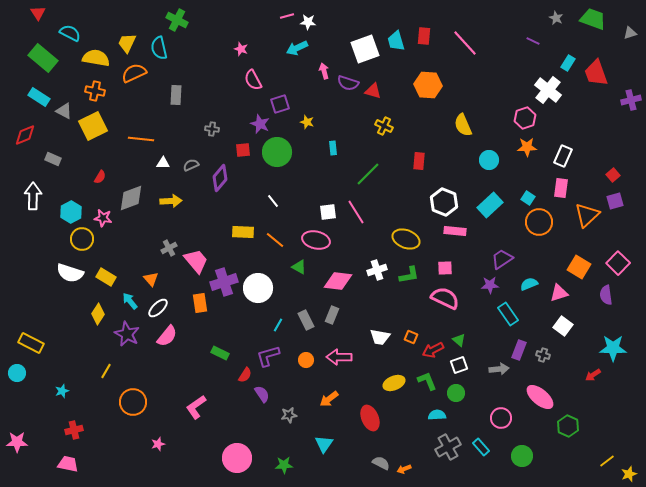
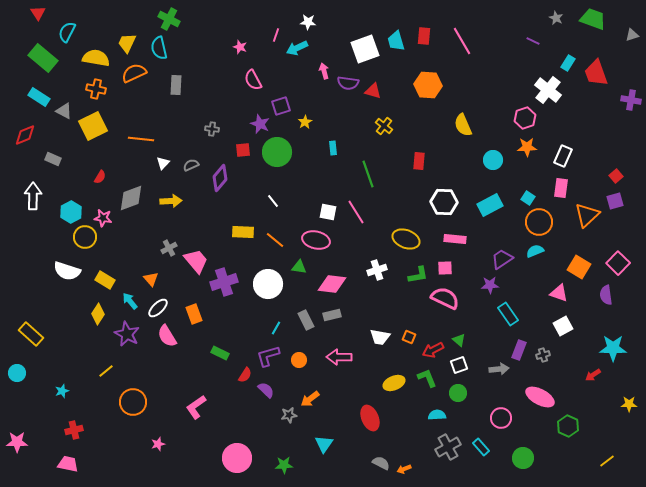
pink line at (287, 16): moved 11 px left, 19 px down; rotated 56 degrees counterclockwise
green cross at (177, 20): moved 8 px left, 1 px up
cyan semicircle at (70, 33): moved 3 px left, 1 px up; rotated 90 degrees counterclockwise
gray triangle at (630, 33): moved 2 px right, 2 px down
pink line at (465, 43): moved 3 px left, 2 px up; rotated 12 degrees clockwise
pink star at (241, 49): moved 1 px left, 2 px up
purple semicircle at (348, 83): rotated 10 degrees counterclockwise
orange cross at (95, 91): moved 1 px right, 2 px up
gray rectangle at (176, 95): moved 10 px up
purple cross at (631, 100): rotated 24 degrees clockwise
purple square at (280, 104): moved 1 px right, 2 px down
yellow star at (307, 122): moved 2 px left; rotated 24 degrees clockwise
yellow cross at (384, 126): rotated 12 degrees clockwise
cyan circle at (489, 160): moved 4 px right
white triangle at (163, 163): rotated 48 degrees counterclockwise
green line at (368, 174): rotated 64 degrees counterclockwise
red square at (613, 175): moved 3 px right, 1 px down
white hexagon at (444, 202): rotated 20 degrees counterclockwise
cyan rectangle at (490, 205): rotated 15 degrees clockwise
white square at (328, 212): rotated 18 degrees clockwise
pink rectangle at (455, 231): moved 8 px down
yellow circle at (82, 239): moved 3 px right, 2 px up
green triangle at (299, 267): rotated 21 degrees counterclockwise
white semicircle at (70, 273): moved 3 px left, 2 px up
green L-shape at (409, 275): moved 9 px right
yellow rectangle at (106, 277): moved 1 px left, 3 px down
pink diamond at (338, 281): moved 6 px left, 3 px down
cyan semicircle at (529, 284): moved 6 px right, 33 px up
white circle at (258, 288): moved 10 px right, 4 px up
pink triangle at (559, 293): rotated 36 degrees clockwise
orange rectangle at (200, 303): moved 6 px left, 11 px down; rotated 12 degrees counterclockwise
gray rectangle at (332, 315): rotated 54 degrees clockwise
cyan line at (278, 325): moved 2 px left, 3 px down
white square at (563, 326): rotated 24 degrees clockwise
pink semicircle at (167, 336): rotated 110 degrees clockwise
orange square at (411, 337): moved 2 px left
yellow rectangle at (31, 343): moved 9 px up; rotated 15 degrees clockwise
gray cross at (543, 355): rotated 32 degrees counterclockwise
orange circle at (306, 360): moved 7 px left
yellow line at (106, 371): rotated 21 degrees clockwise
green L-shape at (427, 381): moved 3 px up
green circle at (456, 393): moved 2 px right
purple semicircle at (262, 394): moved 4 px right, 4 px up; rotated 12 degrees counterclockwise
pink ellipse at (540, 397): rotated 12 degrees counterclockwise
orange arrow at (329, 399): moved 19 px left
green circle at (522, 456): moved 1 px right, 2 px down
yellow star at (629, 474): moved 70 px up; rotated 21 degrees clockwise
